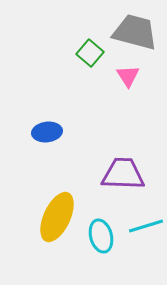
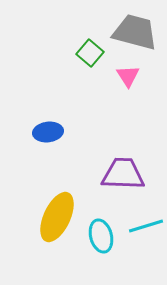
blue ellipse: moved 1 px right
